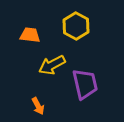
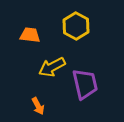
yellow arrow: moved 2 px down
